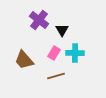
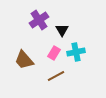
purple cross: rotated 18 degrees clockwise
cyan cross: moved 1 px right, 1 px up; rotated 12 degrees counterclockwise
brown line: rotated 12 degrees counterclockwise
